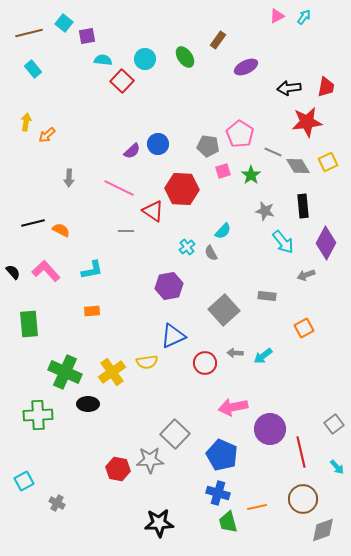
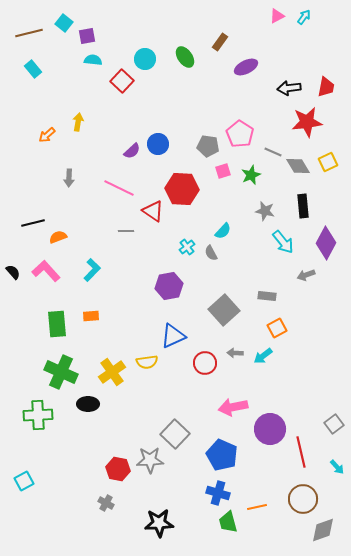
brown rectangle at (218, 40): moved 2 px right, 2 px down
cyan semicircle at (103, 60): moved 10 px left
yellow arrow at (26, 122): moved 52 px right
green star at (251, 175): rotated 12 degrees clockwise
orange semicircle at (61, 230): moved 3 px left, 7 px down; rotated 48 degrees counterclockwise
cyan L-shape at (92, 270): rotated 35 degrees counterclockwise
orange rectangle at (92, 311): moved 1 px left, 5 px down
green rectangle at (29, 324): moved 28 px right
orange square at (304, 328): moved 27 px left
green cross at (65, 372): moved 4 px left
gray cross at (57, 503): moved 49 px right
